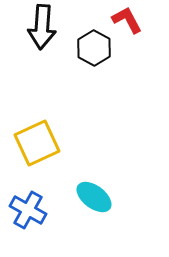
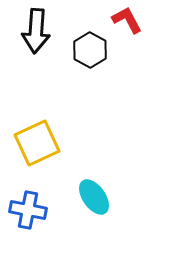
black arrow: moved 6 px left, 4 px down
black hexagon: moved 4 px left, 2 px down
cyan ellipse: rotated 18 degrees clockwise
blue cross: rotated 18 degrees counterclockwise
